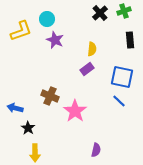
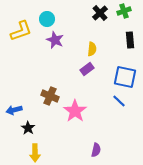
blue square: moved 3 px right
blue arrow: moved 1 px left, 2 px down; rotated 28 degrees counterclockwise
